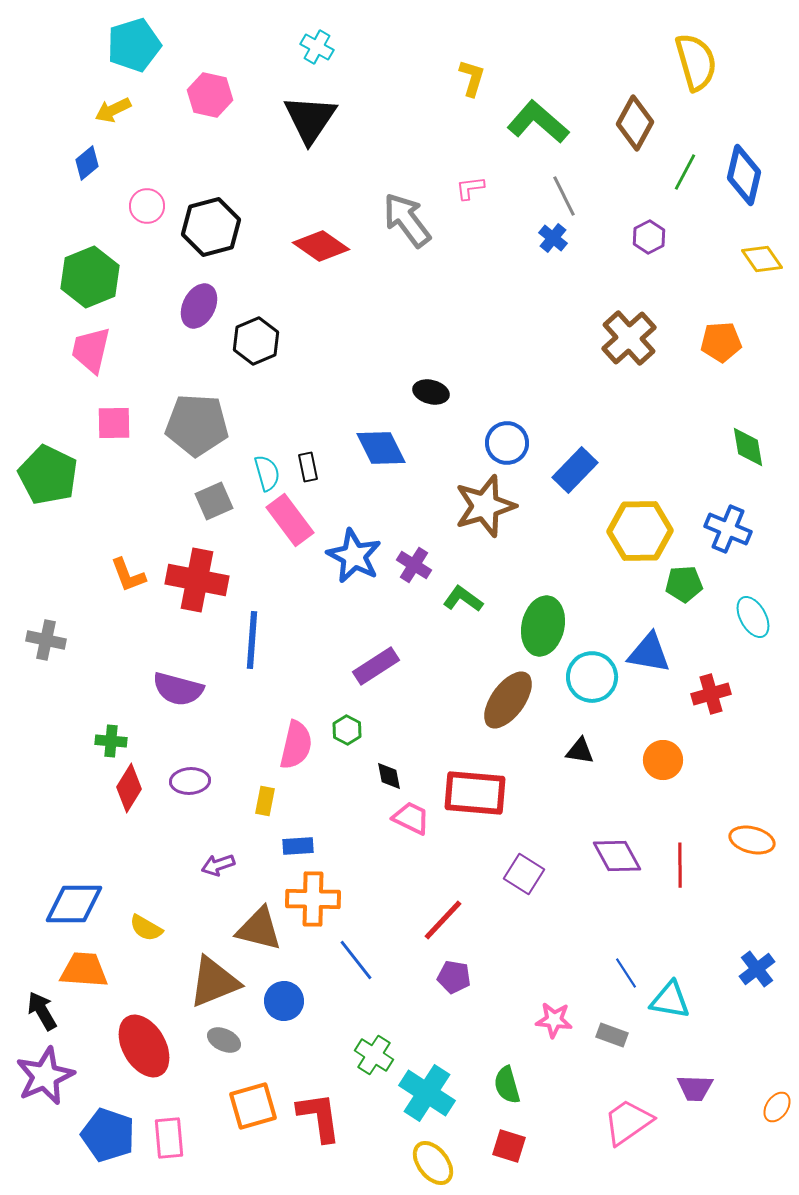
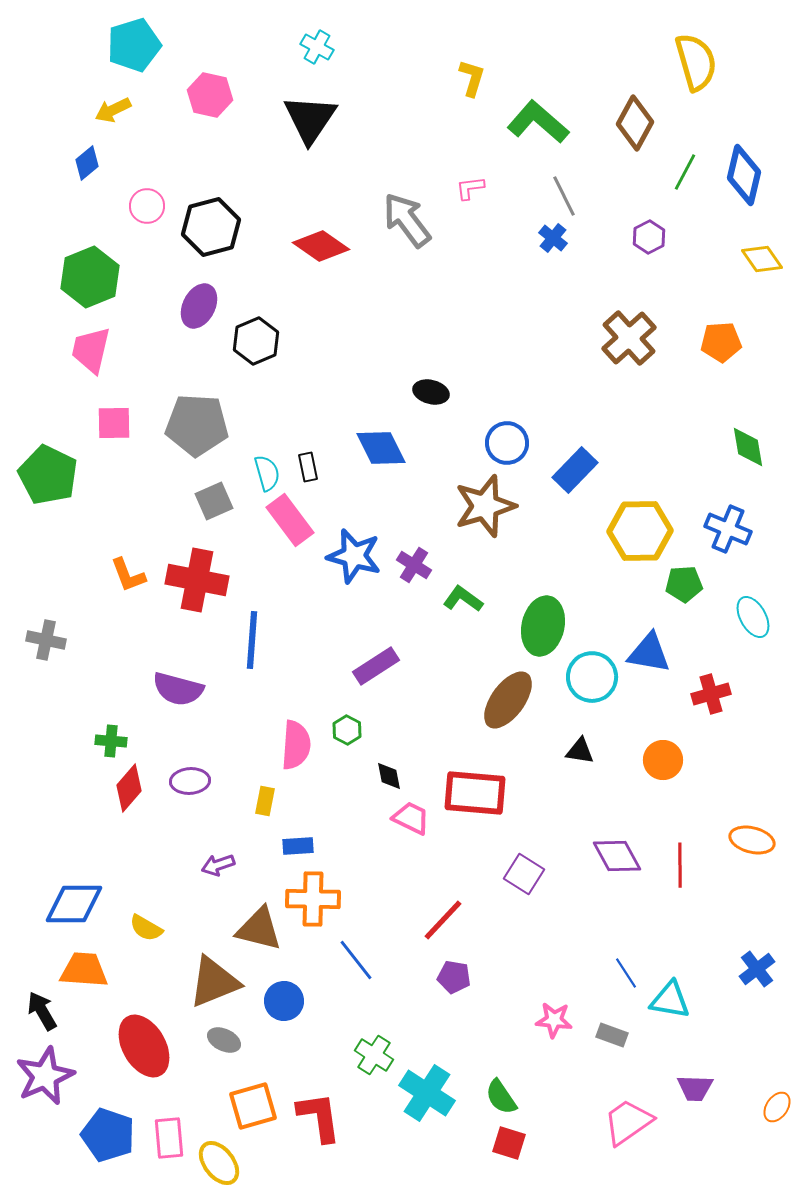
blue star at (354, 556): rotated 12 degrees counterclockwise
pink semicircle at (296, 745): rotated 9 degrees counterclockwise
red diamond at (129, 788): rotated 9 degrees clockwise
green semicircle at (507, 1085): moved 6 px left, 12 px down; rotated 18 degrees counterclockwise
red square at (509, 1146): moved 3 px up
yellow ellipse at (433, 1163): moved 214 px left
